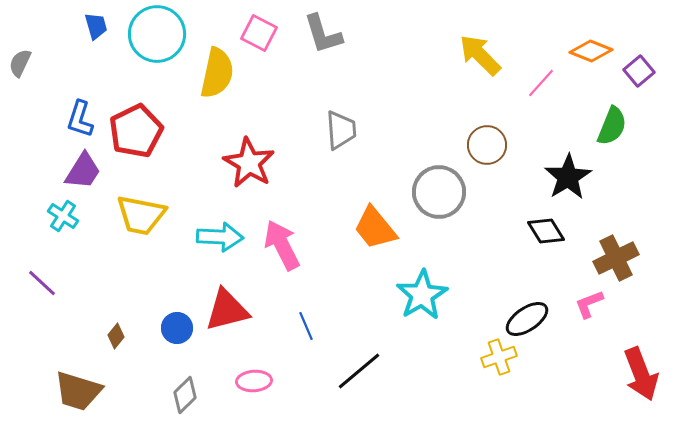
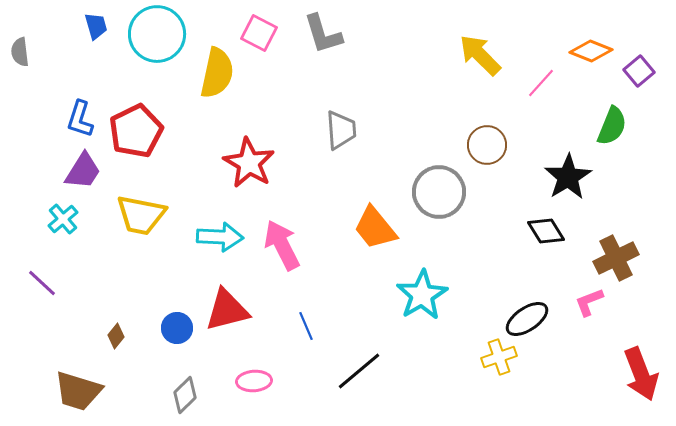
gray semicircle: moved 11 px up; rotated 32 degrees counterclockwise
cyan cross: moved 3 px down; rotated 16 degrees clockwise
pink L-shape: moved 2 px up
